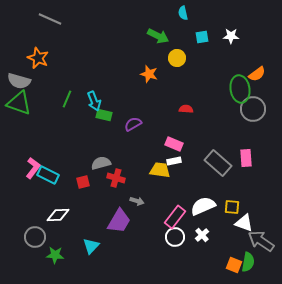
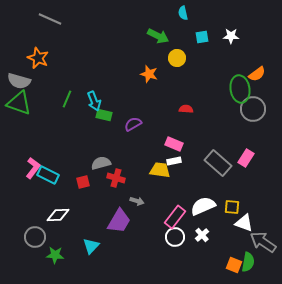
pink rectangle at (246, 158): rotated 36 degrees clockwise
gray arrow at (261, 241): moved 2 px right, 1 px down
